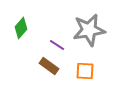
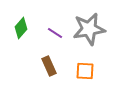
gray star: moved 1 px up
purple line: moved 2 px left, 12 px up
brown rectangle: rotated 30 degrees clockwise
